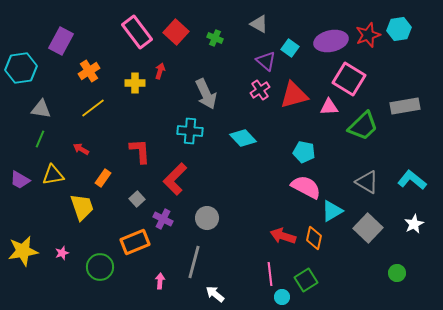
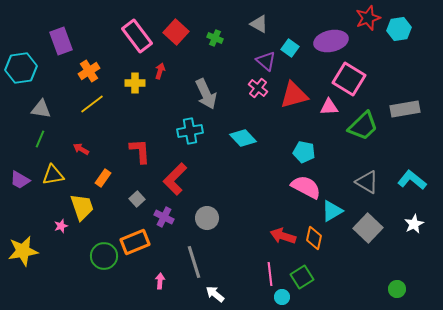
pink rectangle at (137, 32): moved 4 px down
red star at (368, 35): moved 17 px up
purple rectangle at (61, 41): rotated 48 degrees counterclockwise
pink cross at (260, 90): moved 2 px left, 2 px up; rotated 18 degrees counterclockwise
gray rectangle at (405, 106): moved 3 px down
yellow line at (93, 108): moved 1 px left, 4 px up
cyan cross at (190, 131): rotated 15 degrees counterclockwise
purple cross at (163, 219): moved 1 px right, 2 px up
pink star at (62, 253): moved 1 px left, 27 px up
gray line at (194, 262): rotated 32 degrees counterclockwise
green circle at (100, 267): moved 4 px right, 11 px up
green circle at (397, 273): moved 16 px down
green square at (306, 280): moved 4 px left, 3 px up
